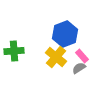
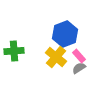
pink rectangle: moved 3 px left
